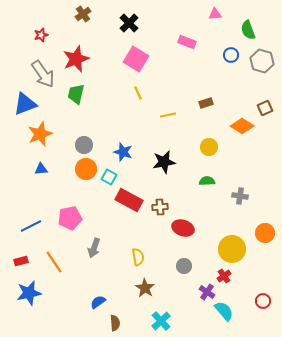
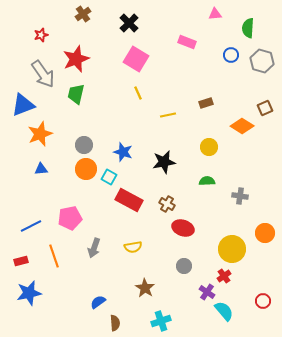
green semicircle at (248, 30): moved 2 px up; rotated 24 degrees clockwise
blue triangle at (25, 104): moved 2 px left, 1 px down
brown cross at (160, 207): moved 7 px right, 3 px up; rotated 35 degrees clockwise
yellow semicircle at (138, 257): moved 5 px left, 10 px up; rotated 90 degrees clockwise
orange line at (54, 262): moved 6 px up; rotated 15 degrees clockwise
cyan cross at (161, 321): rotated 24 degrees clockwise
